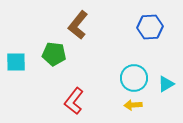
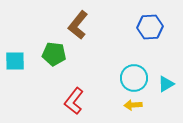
cyan square: moved 1 px left, 1 px up
